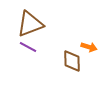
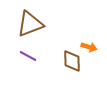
purple line: moved 9 px down
